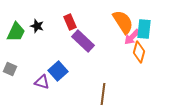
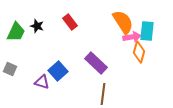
red rectangle: rotated 14 degrees counterclockwise
cyan rectangle: moved 3 px right, 2 px down
pink arrow: rotated 144 degrees counterclockwise
purple rectangle: moved 13 px right, 22 px down
